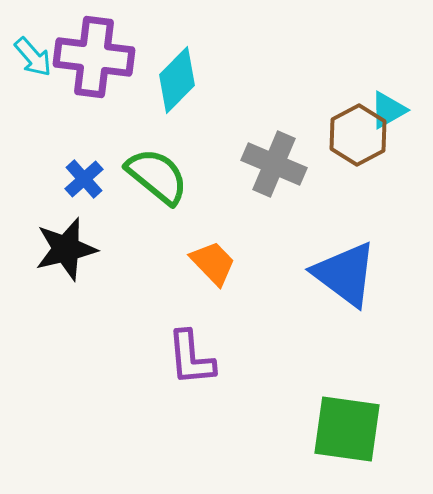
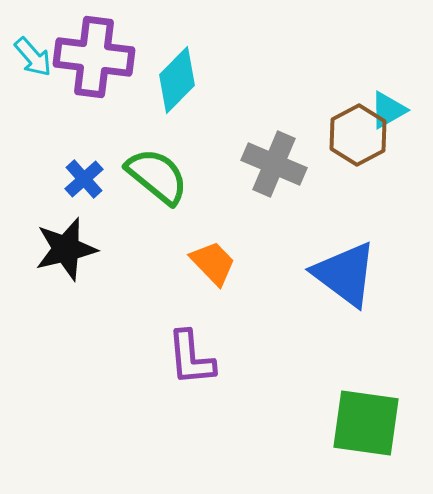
green square: moved 19 px right, 6 px up
